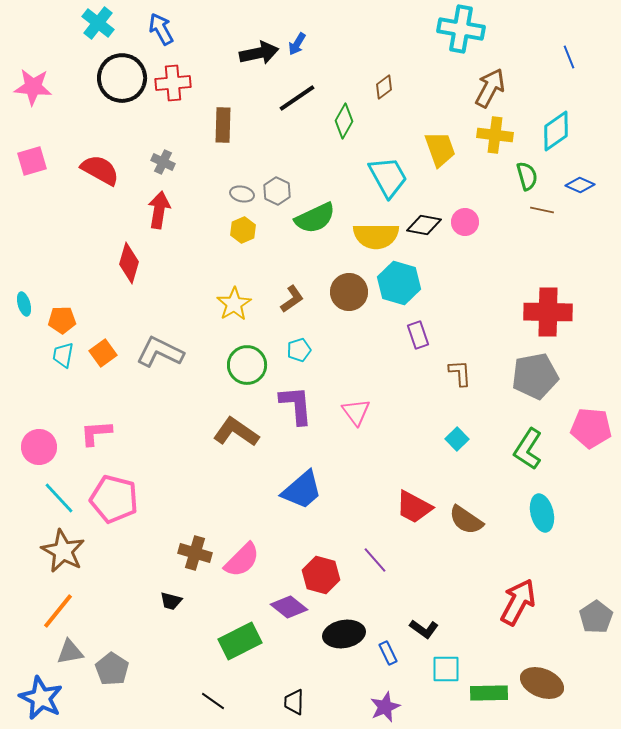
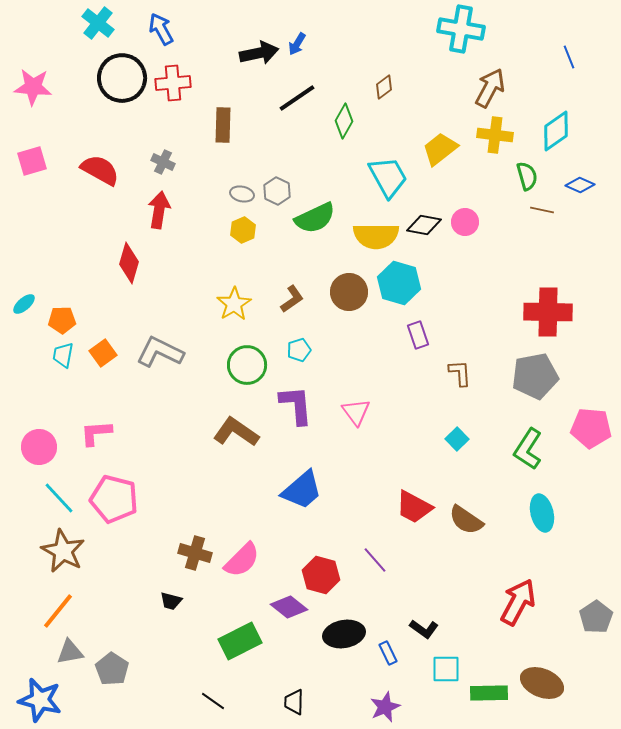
yellow trapezoid at (440, 149): rotated 108 degrees counterclockwise
cyan ellipse at (24, 304): rotated 65 degrees clockwise
blue star at (41, 698): moved 1 px left, 2 px down; rotated 12 degrees counterclockwise
